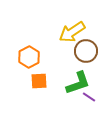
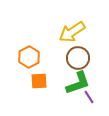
brown circle: moved 8 px left, 7 px down
purple line: rotated 24 degrees clockwise
